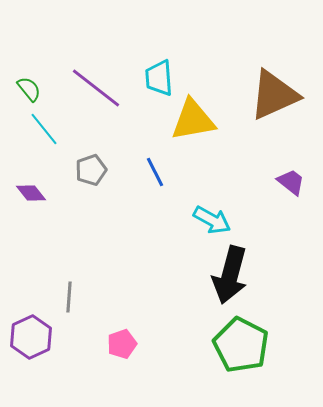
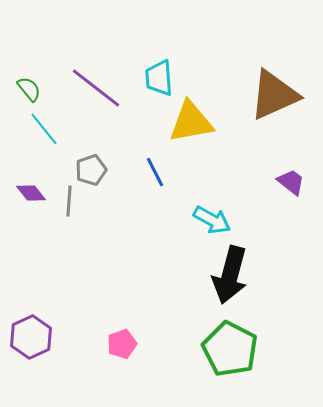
yellow triangle: moved 2 px left, 2 px down
gray line: moved 96 px up
green pentagon: moved 11 px left, 4 px down
